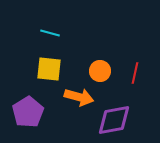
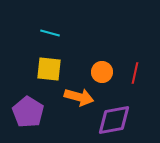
orange circle: moved 2 px right, 1 px down
purple pentagon: rotated 8 degrees counterclockwise
